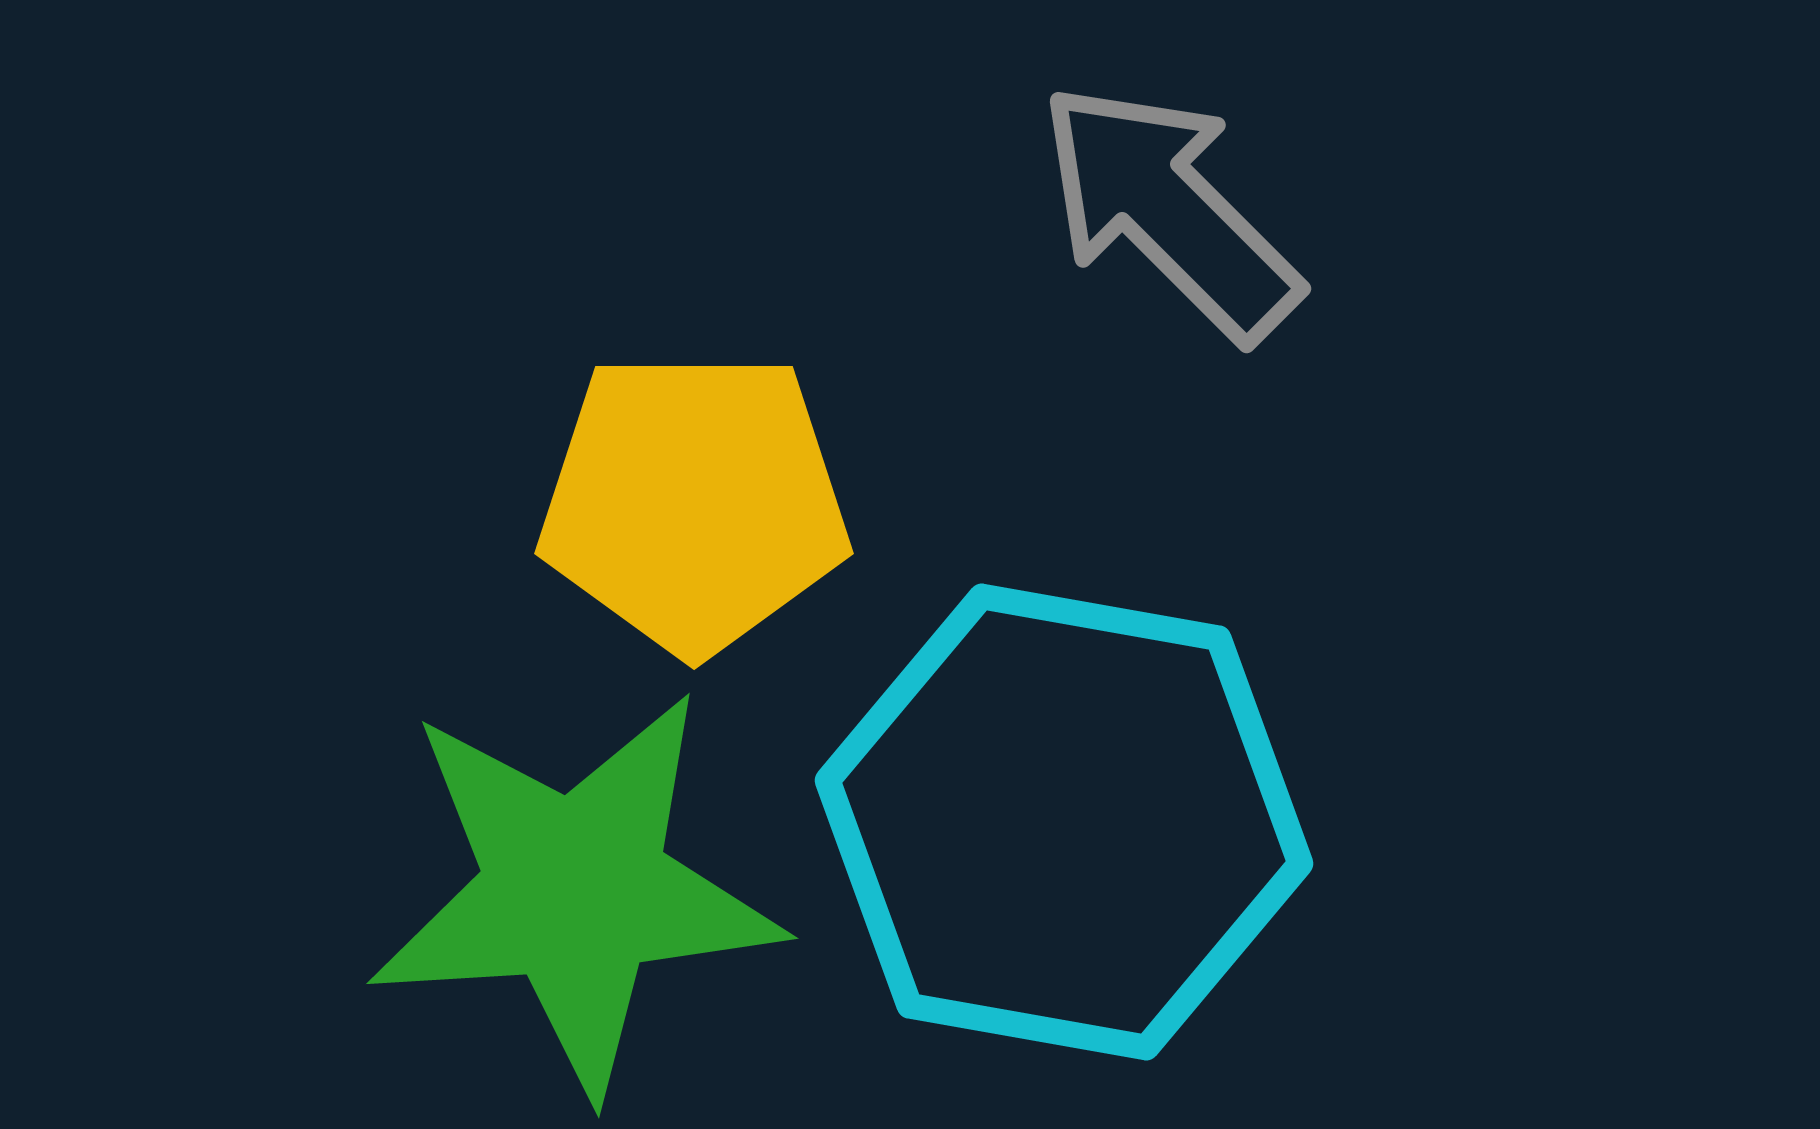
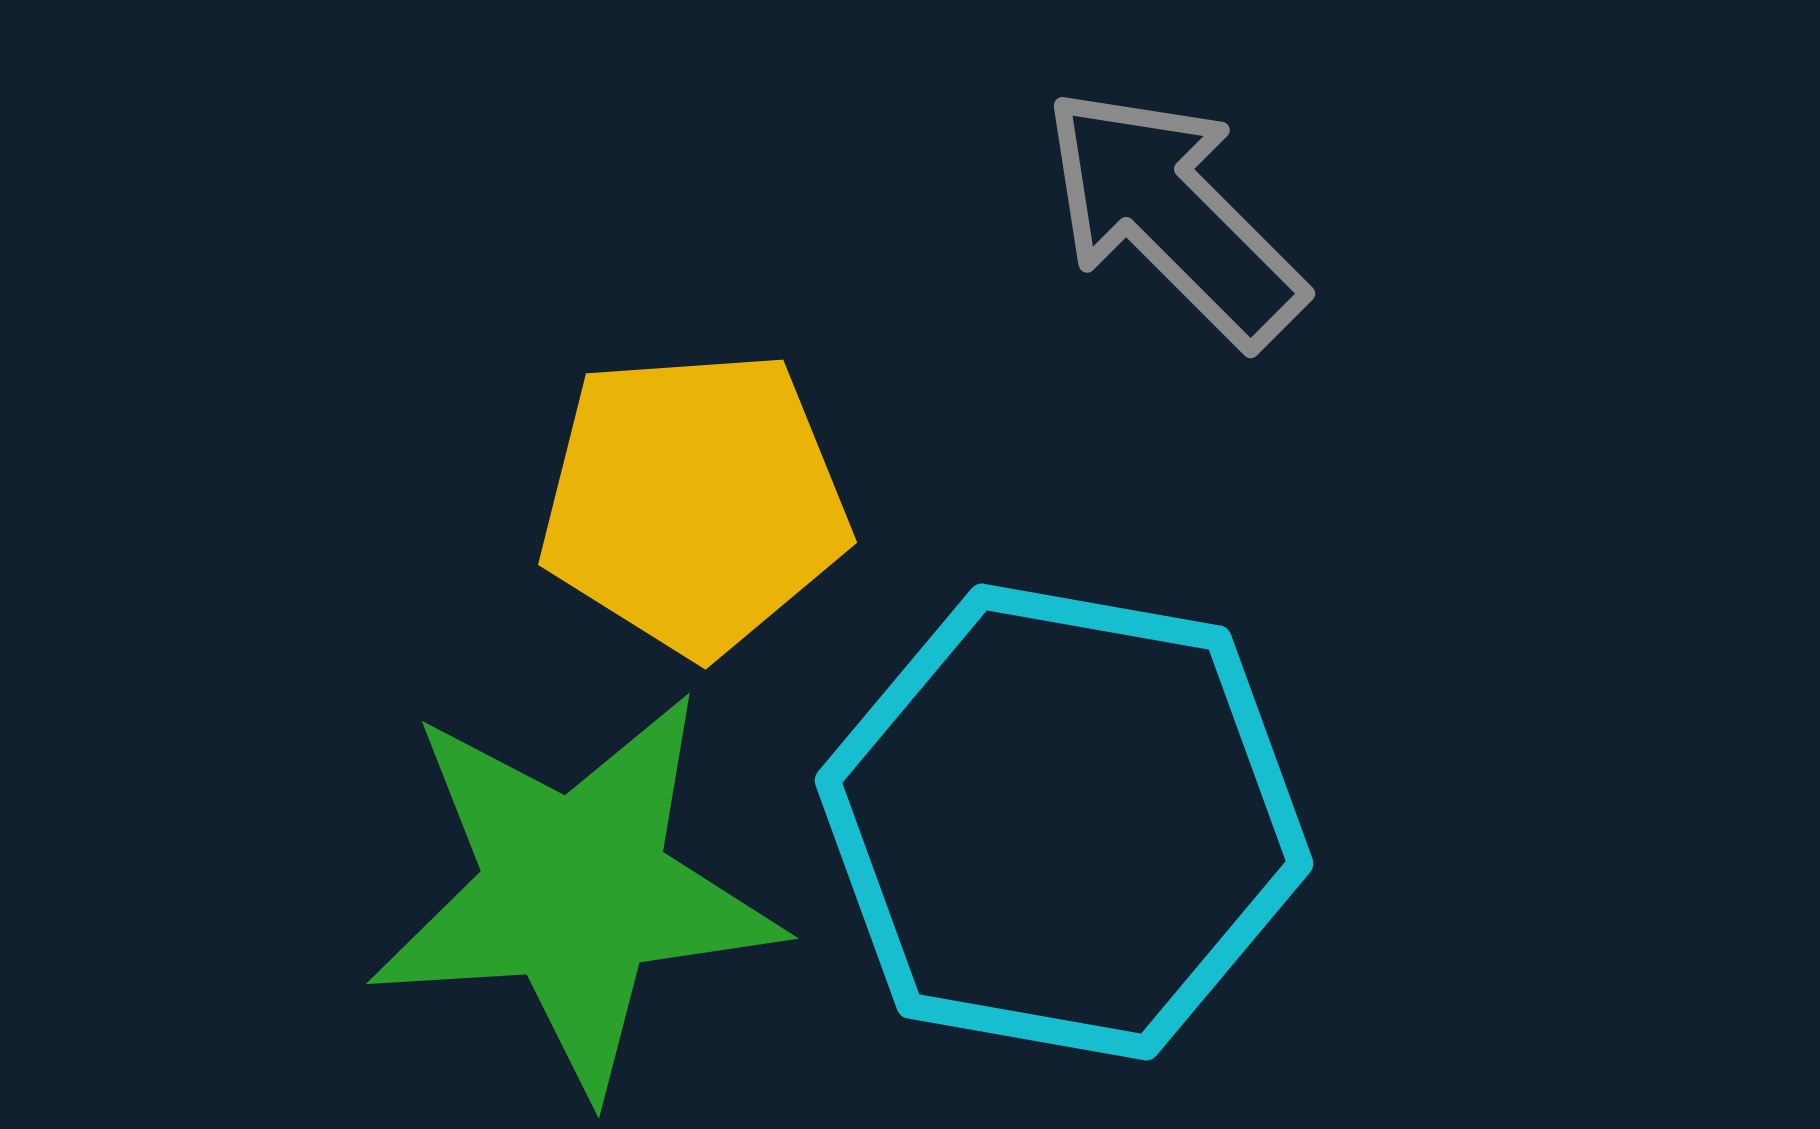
gray arrow: moved 4 px right, 5 px down
yellow pentagon: rotated 4 degrees counterclockwise
